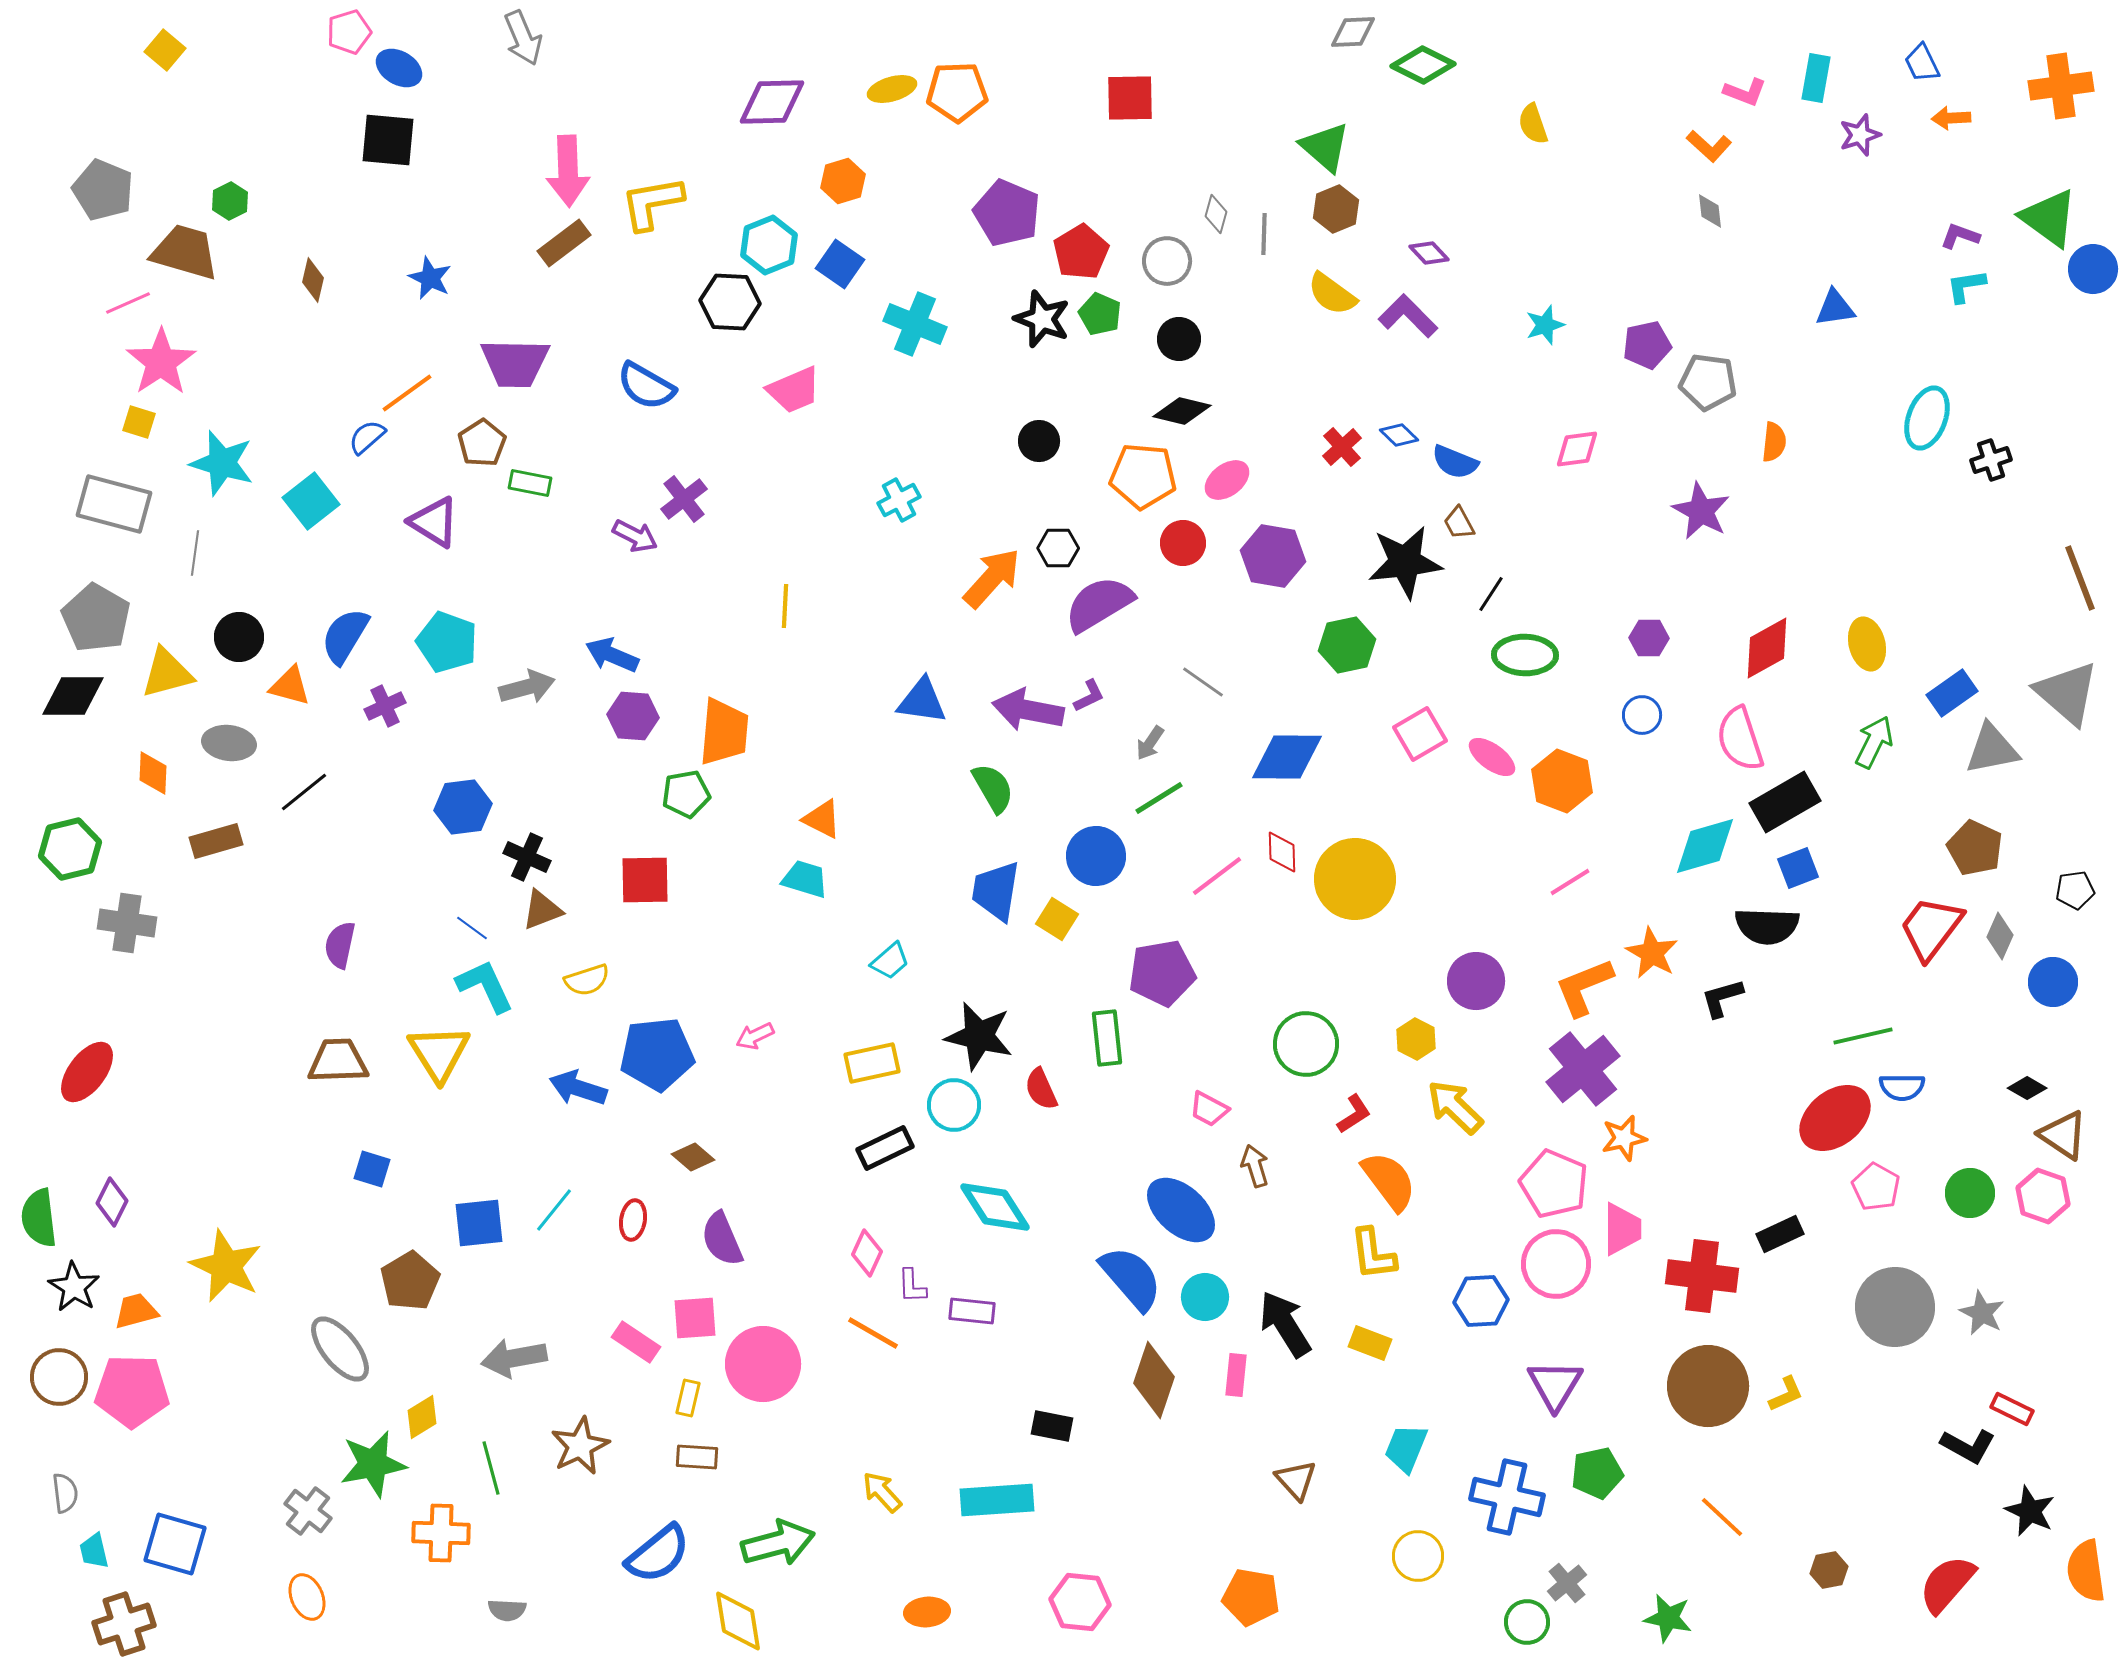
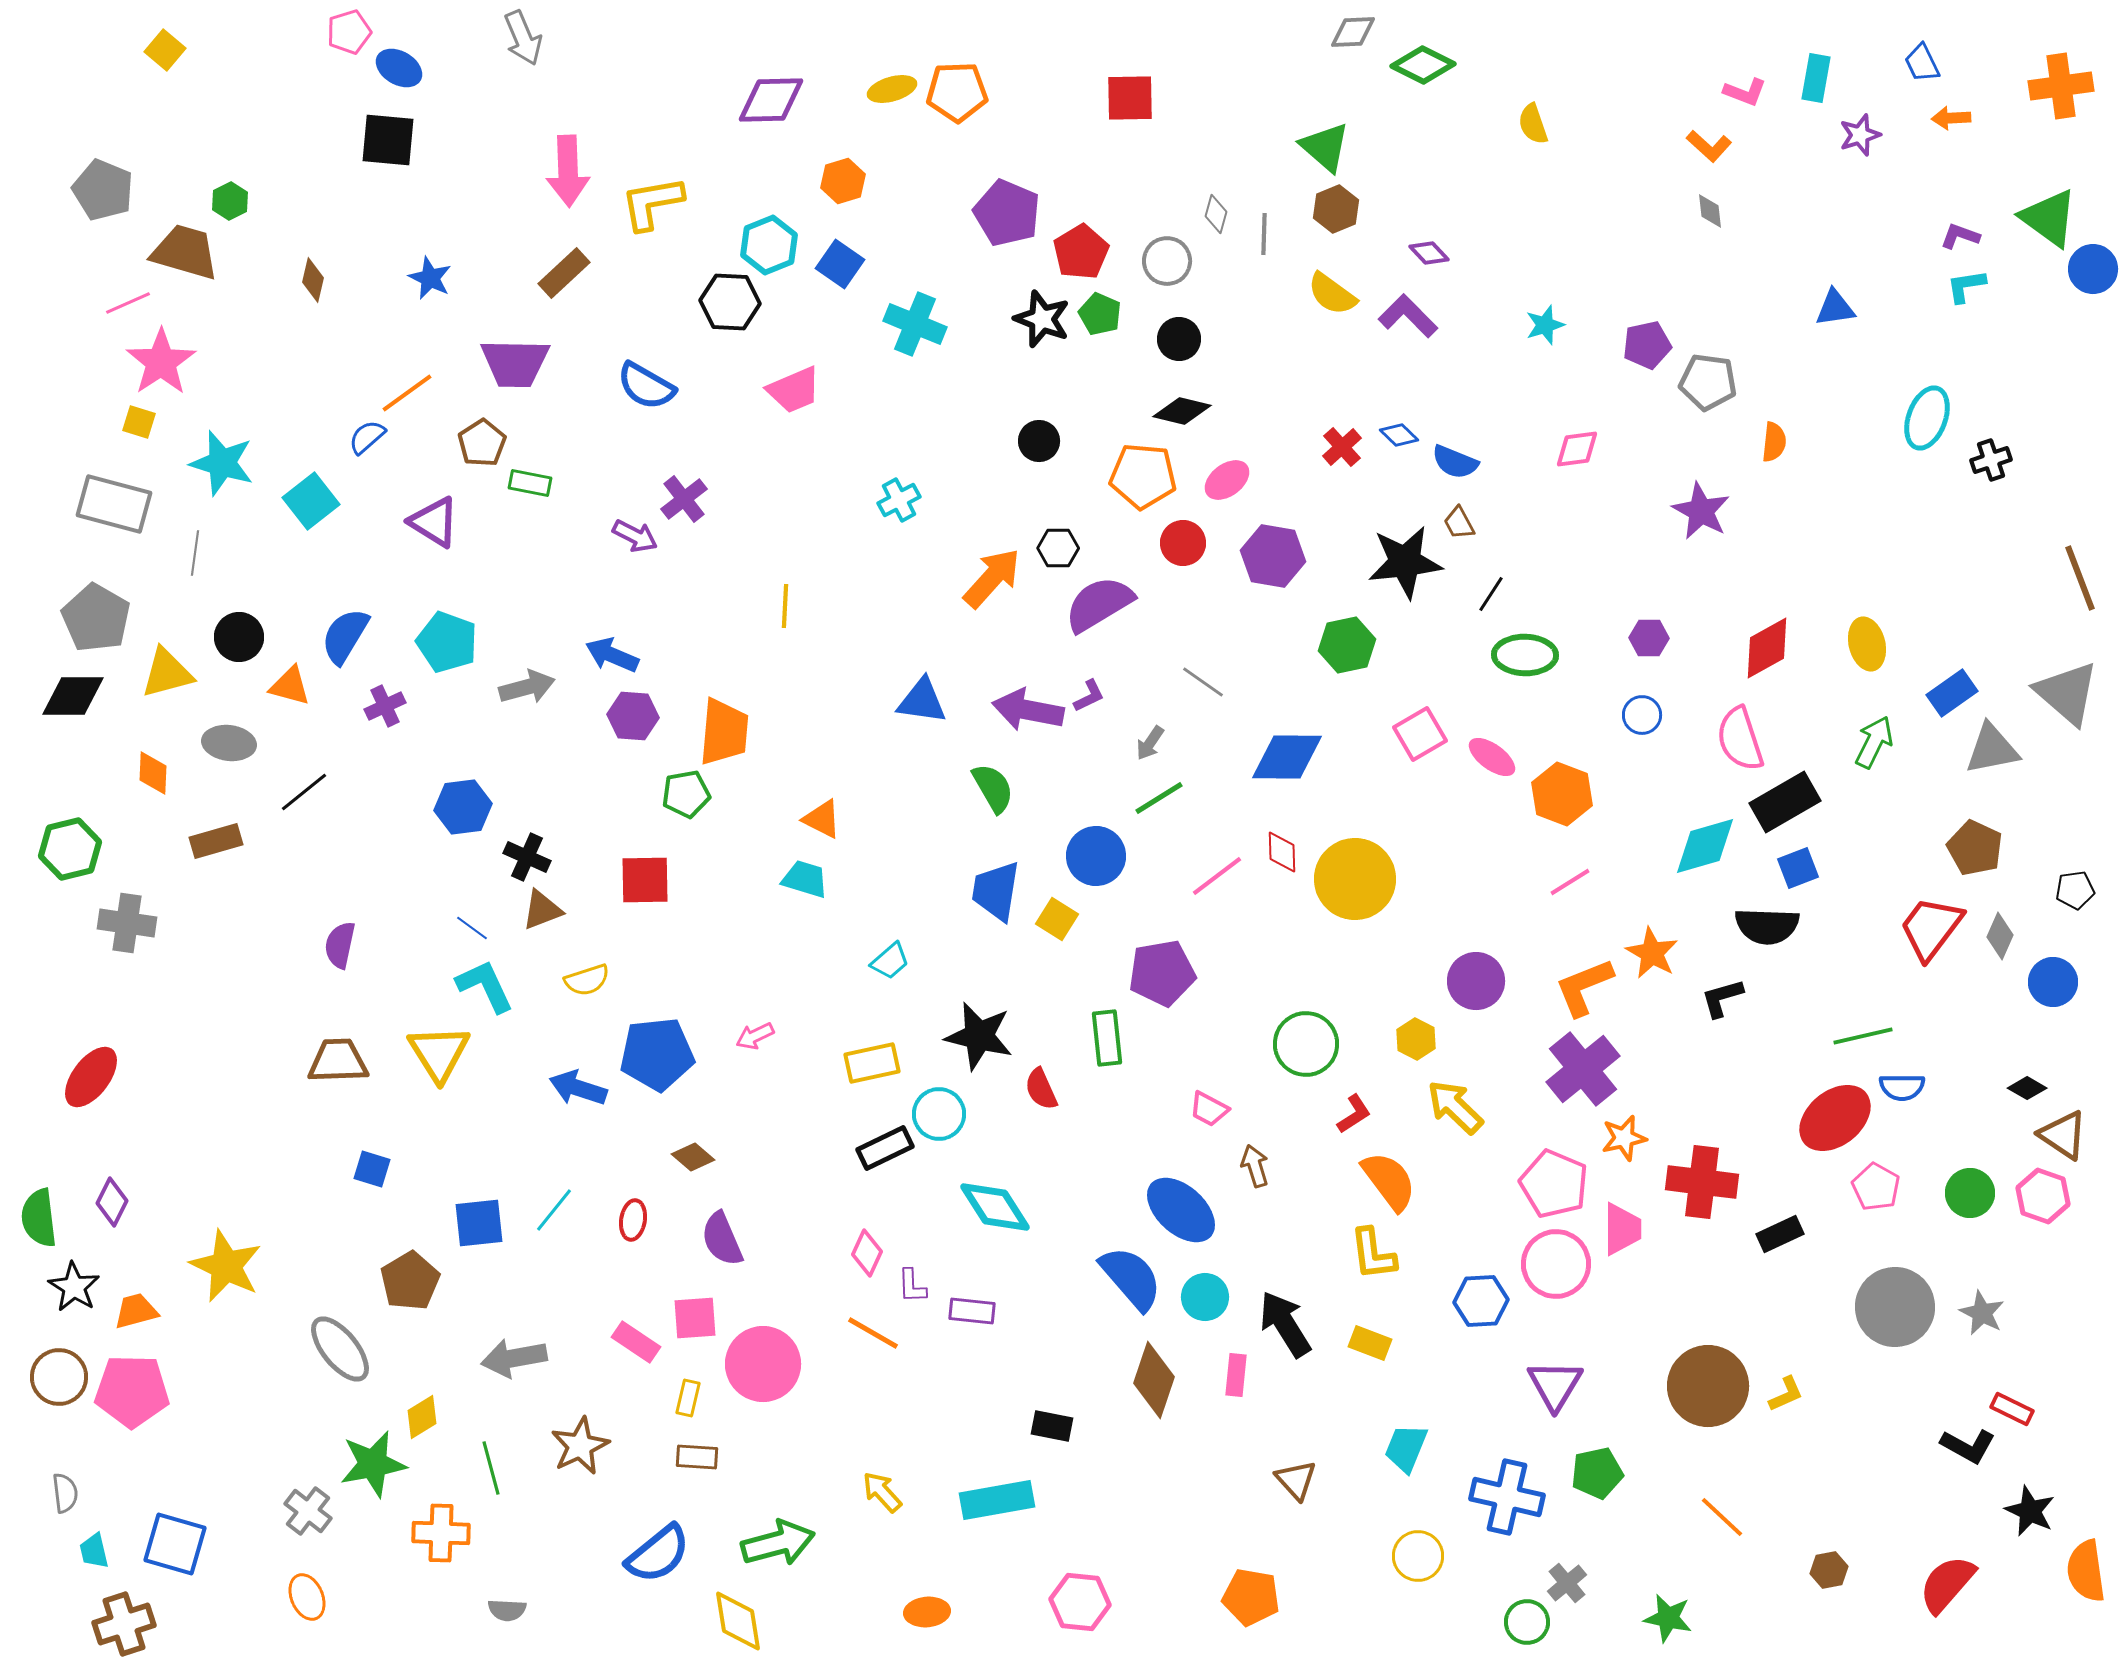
purple diamond at (772, 102): moved 1 px left, 2 px up
brown rectangle at (564, 243): moved 30 px down; rotated 6 degrees counterclockwise
orange hexagon at (1562, 781): moved 13 px down
red ellipse at (87, 1072): moved 4 px right, 5 px down
cyan circle at (954, 1105): moved 15 px left, 9 px down
red cross at (1702, 1276): moved 94 px up
cyan rectangle at (997, 1500): rotated 6 degrees counterclockwise
